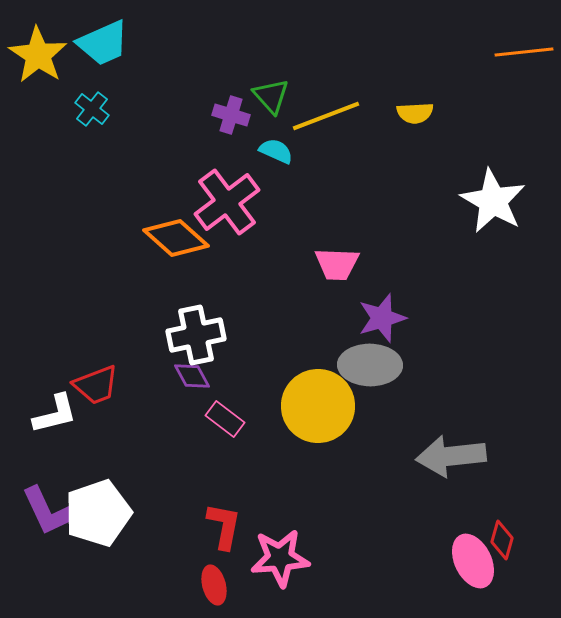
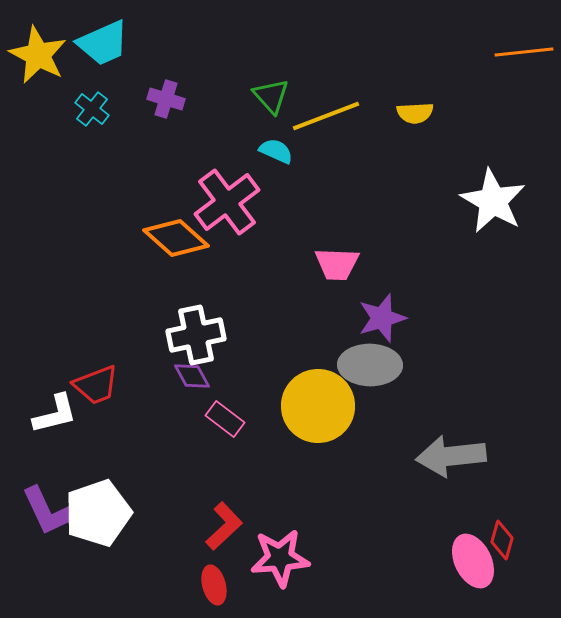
yellow star: rotated 6 degrees counterclockwise
purple cross: moved 65 px left, 16 px up
red L-shape: rotated 36 degrees clockwise
